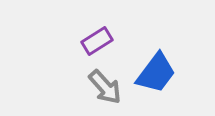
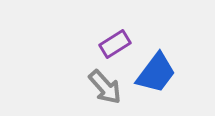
purple rectangle: moved 18 px right, 3 px down
